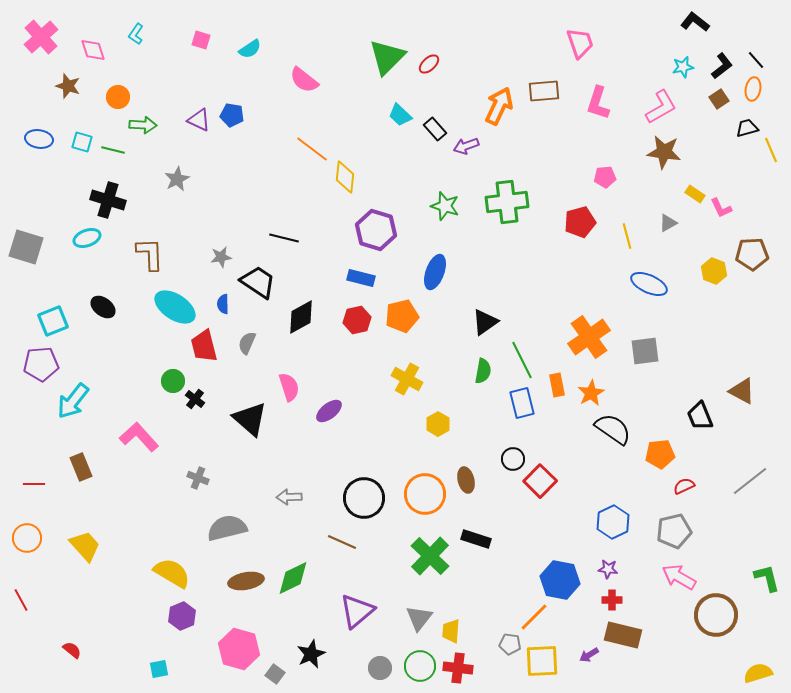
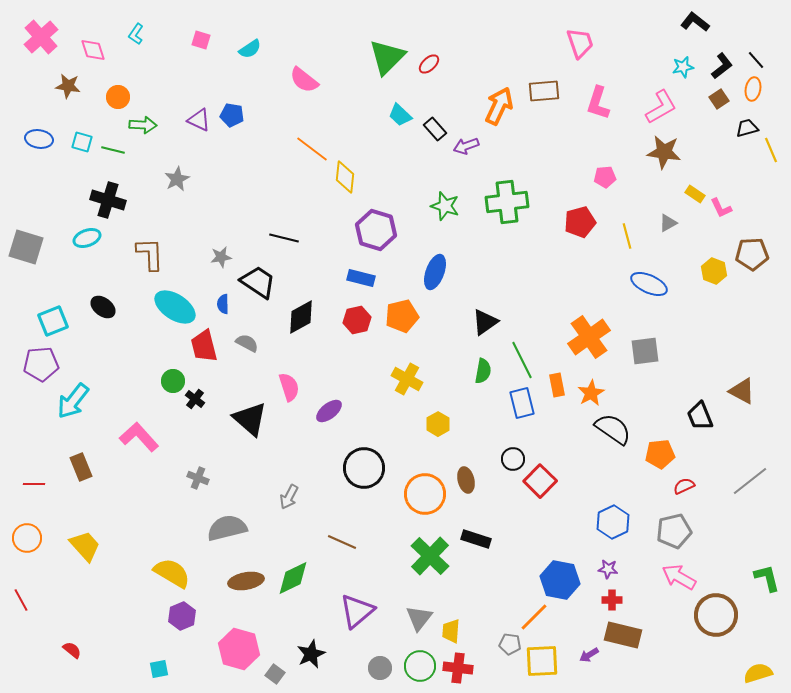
brown star at (68, 86): rotated 10 degrees counterclockwise
gray semicircle at (247, 343): rotated 95 degrees clockwise
gray arrow at (289, 497): rotated 60 degrees counterclockwise
black circle at (364, 498): moved 30 px up
